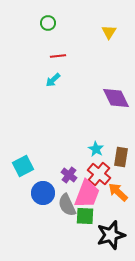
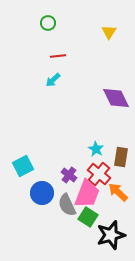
blue circle: moved 1 px left
green square: moved 3 px right, 1 px down; rotated 30 degrees clockwise
